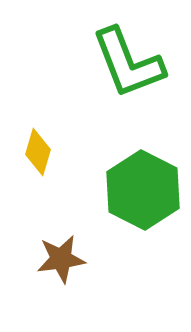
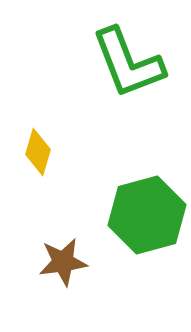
green hexagon: moved 4 px right, 25 px down; rotated 18 degrees clockwise
brown star: moved 2 px right, 3 px down
